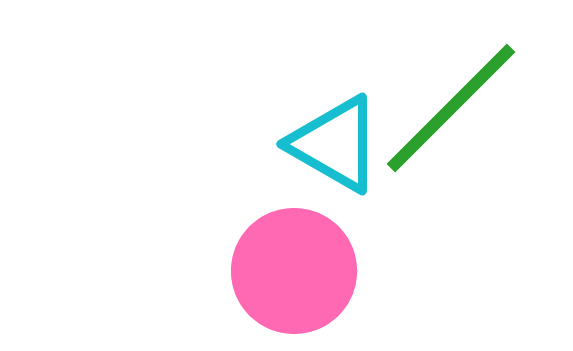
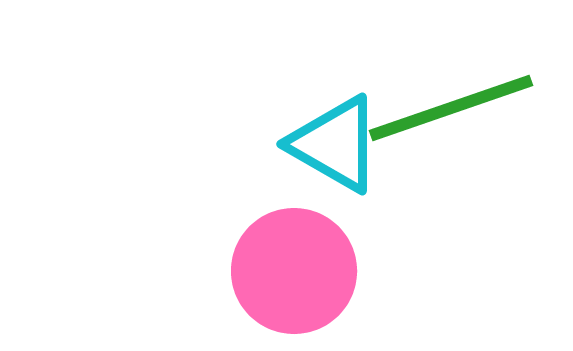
green line: rotated 26 degrees clockwise
